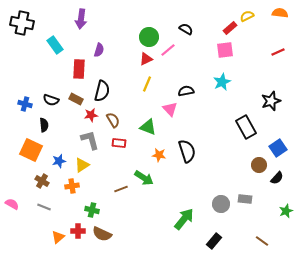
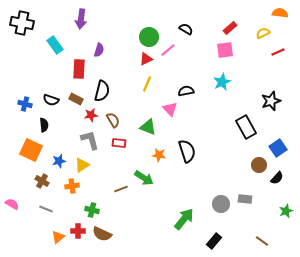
yellow semicircle at (247, 16): moved 16 px right, 17 px down
gray line at (44, 207): moved 2 px right, 2 px down
